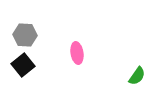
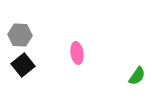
gray hexagon: moved 5 px left
